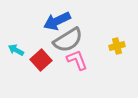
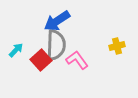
blue arrow: rotated 8 degrees counterclockwise
gray semicircle: moved 12 px left, 5 px down; rotated 56 degrees counterclockwise
cyan arrow: rotated 105 degrees clockwise
pink L-shape: rotated 15 degrees counterclockwise
